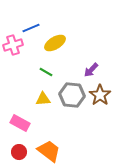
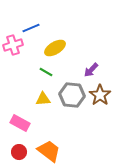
yellow ellipse: moved 5 px down
